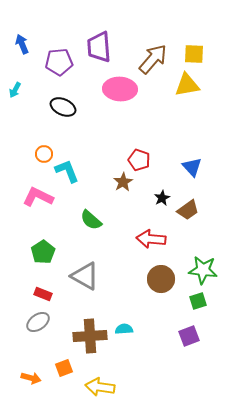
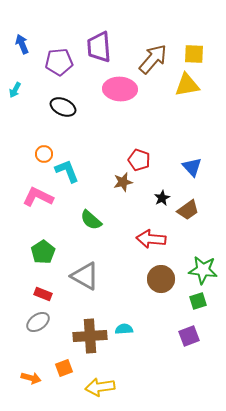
brown star: rotated 18 degrees clockwise
yellow arrow: rotated 16 degrees counterclockwise
